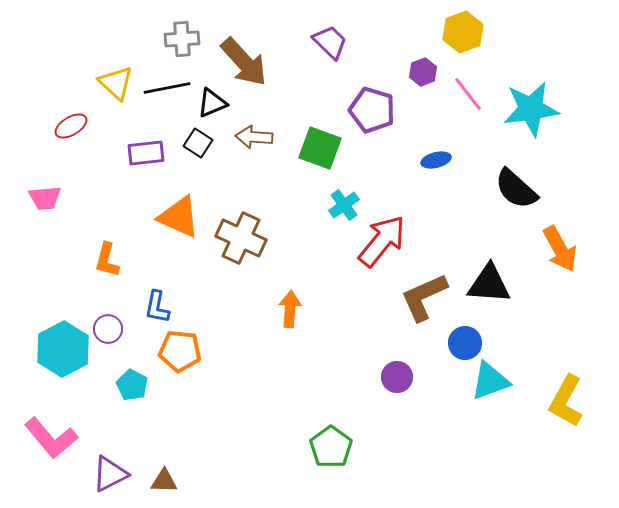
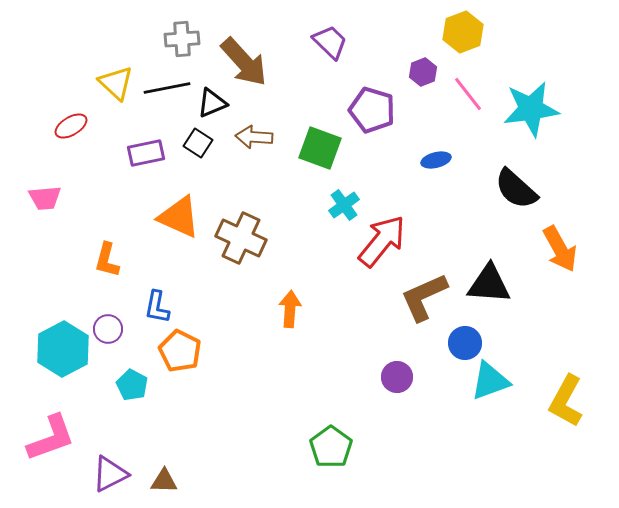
purple rectangle at (146, 153): rotated 6 degrees counterclockwise
orange pentagon at (180, 351): rotated 21 degrees clockwise
pink L-shape at (51, 438): rotated 70 degrees counterclockwise
